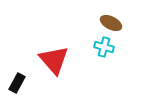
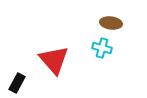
brown ellipse: rotated 20 degrees counterclockwise
cyan cross: moved 2 px left, 1 px down
